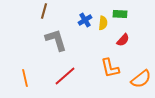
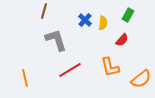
green rectangle: moved 8 px right, 1 px down; rotated 64 degrees counterclockwise
blue cross: rotated 16 degrees counterclockwise
red semicircle: moved 1 px left
orange L-shape: moved 1 px up
red line: moved 5 px right, 6 px up; rotated 10 degrees clockwise
